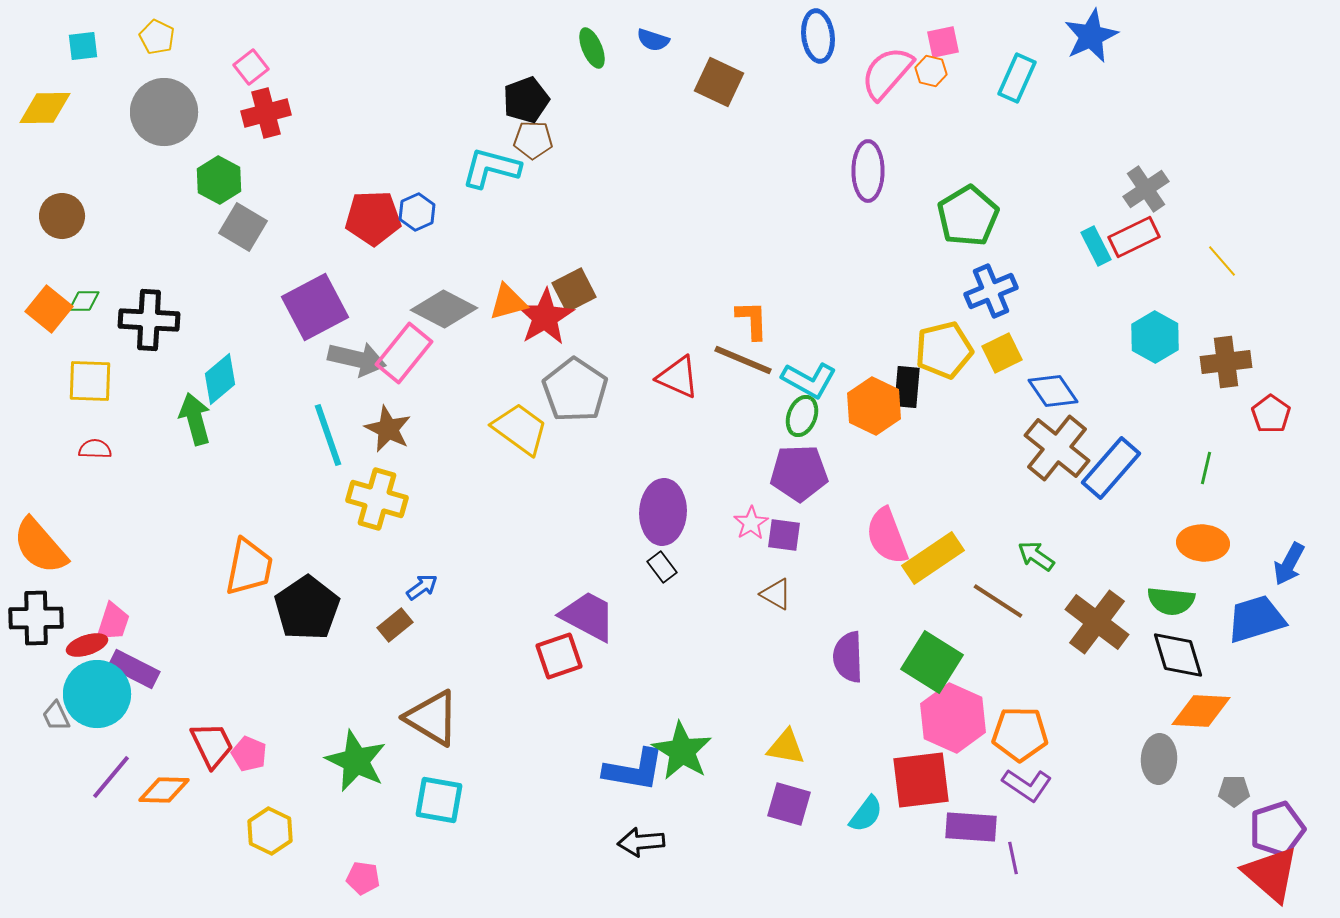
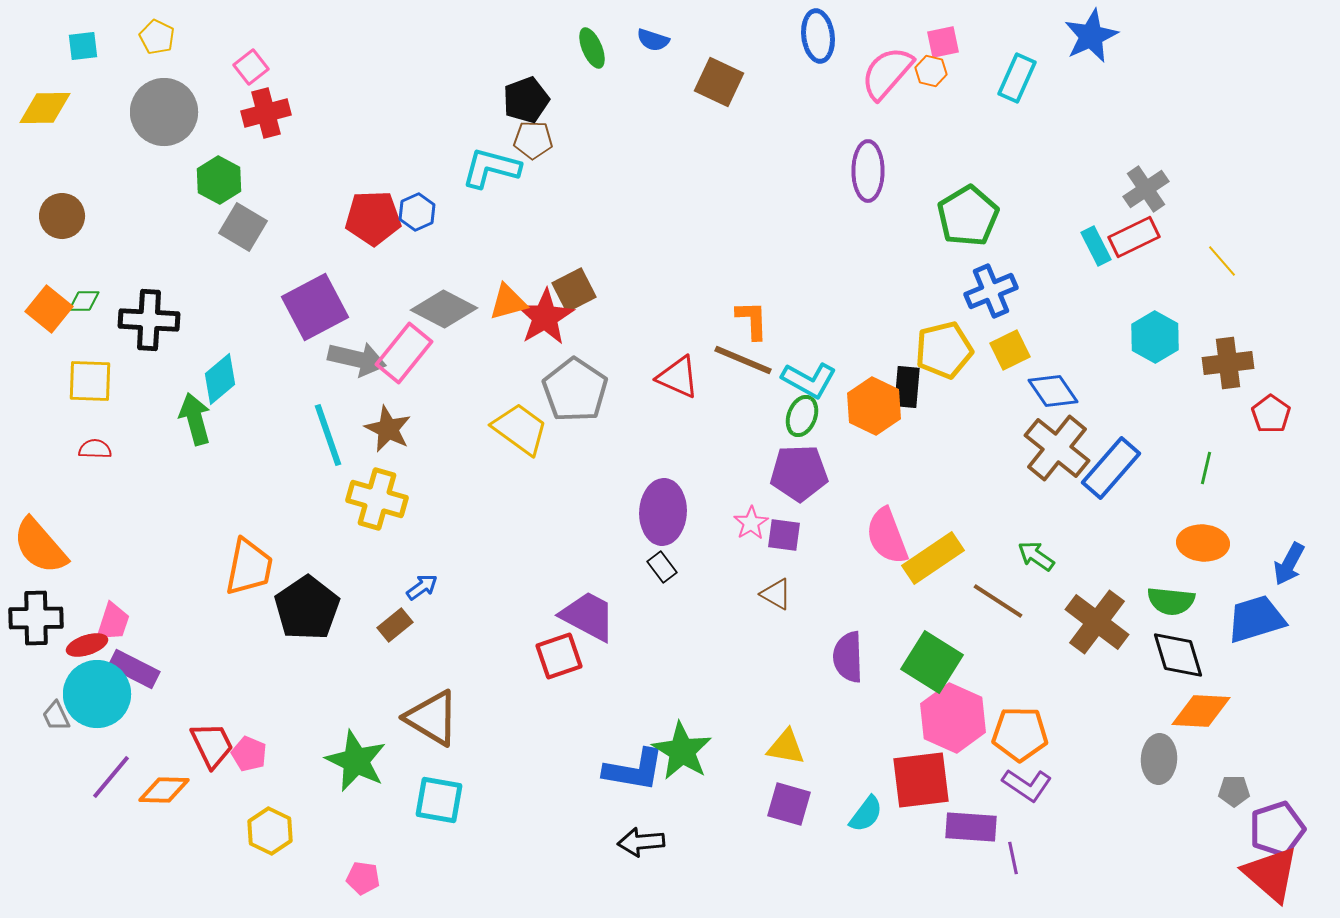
yellow square at (1002, 353): moved 8 px right, 3 px up
brown cross at (1226, 362): moved 2 px right, 1 px down
